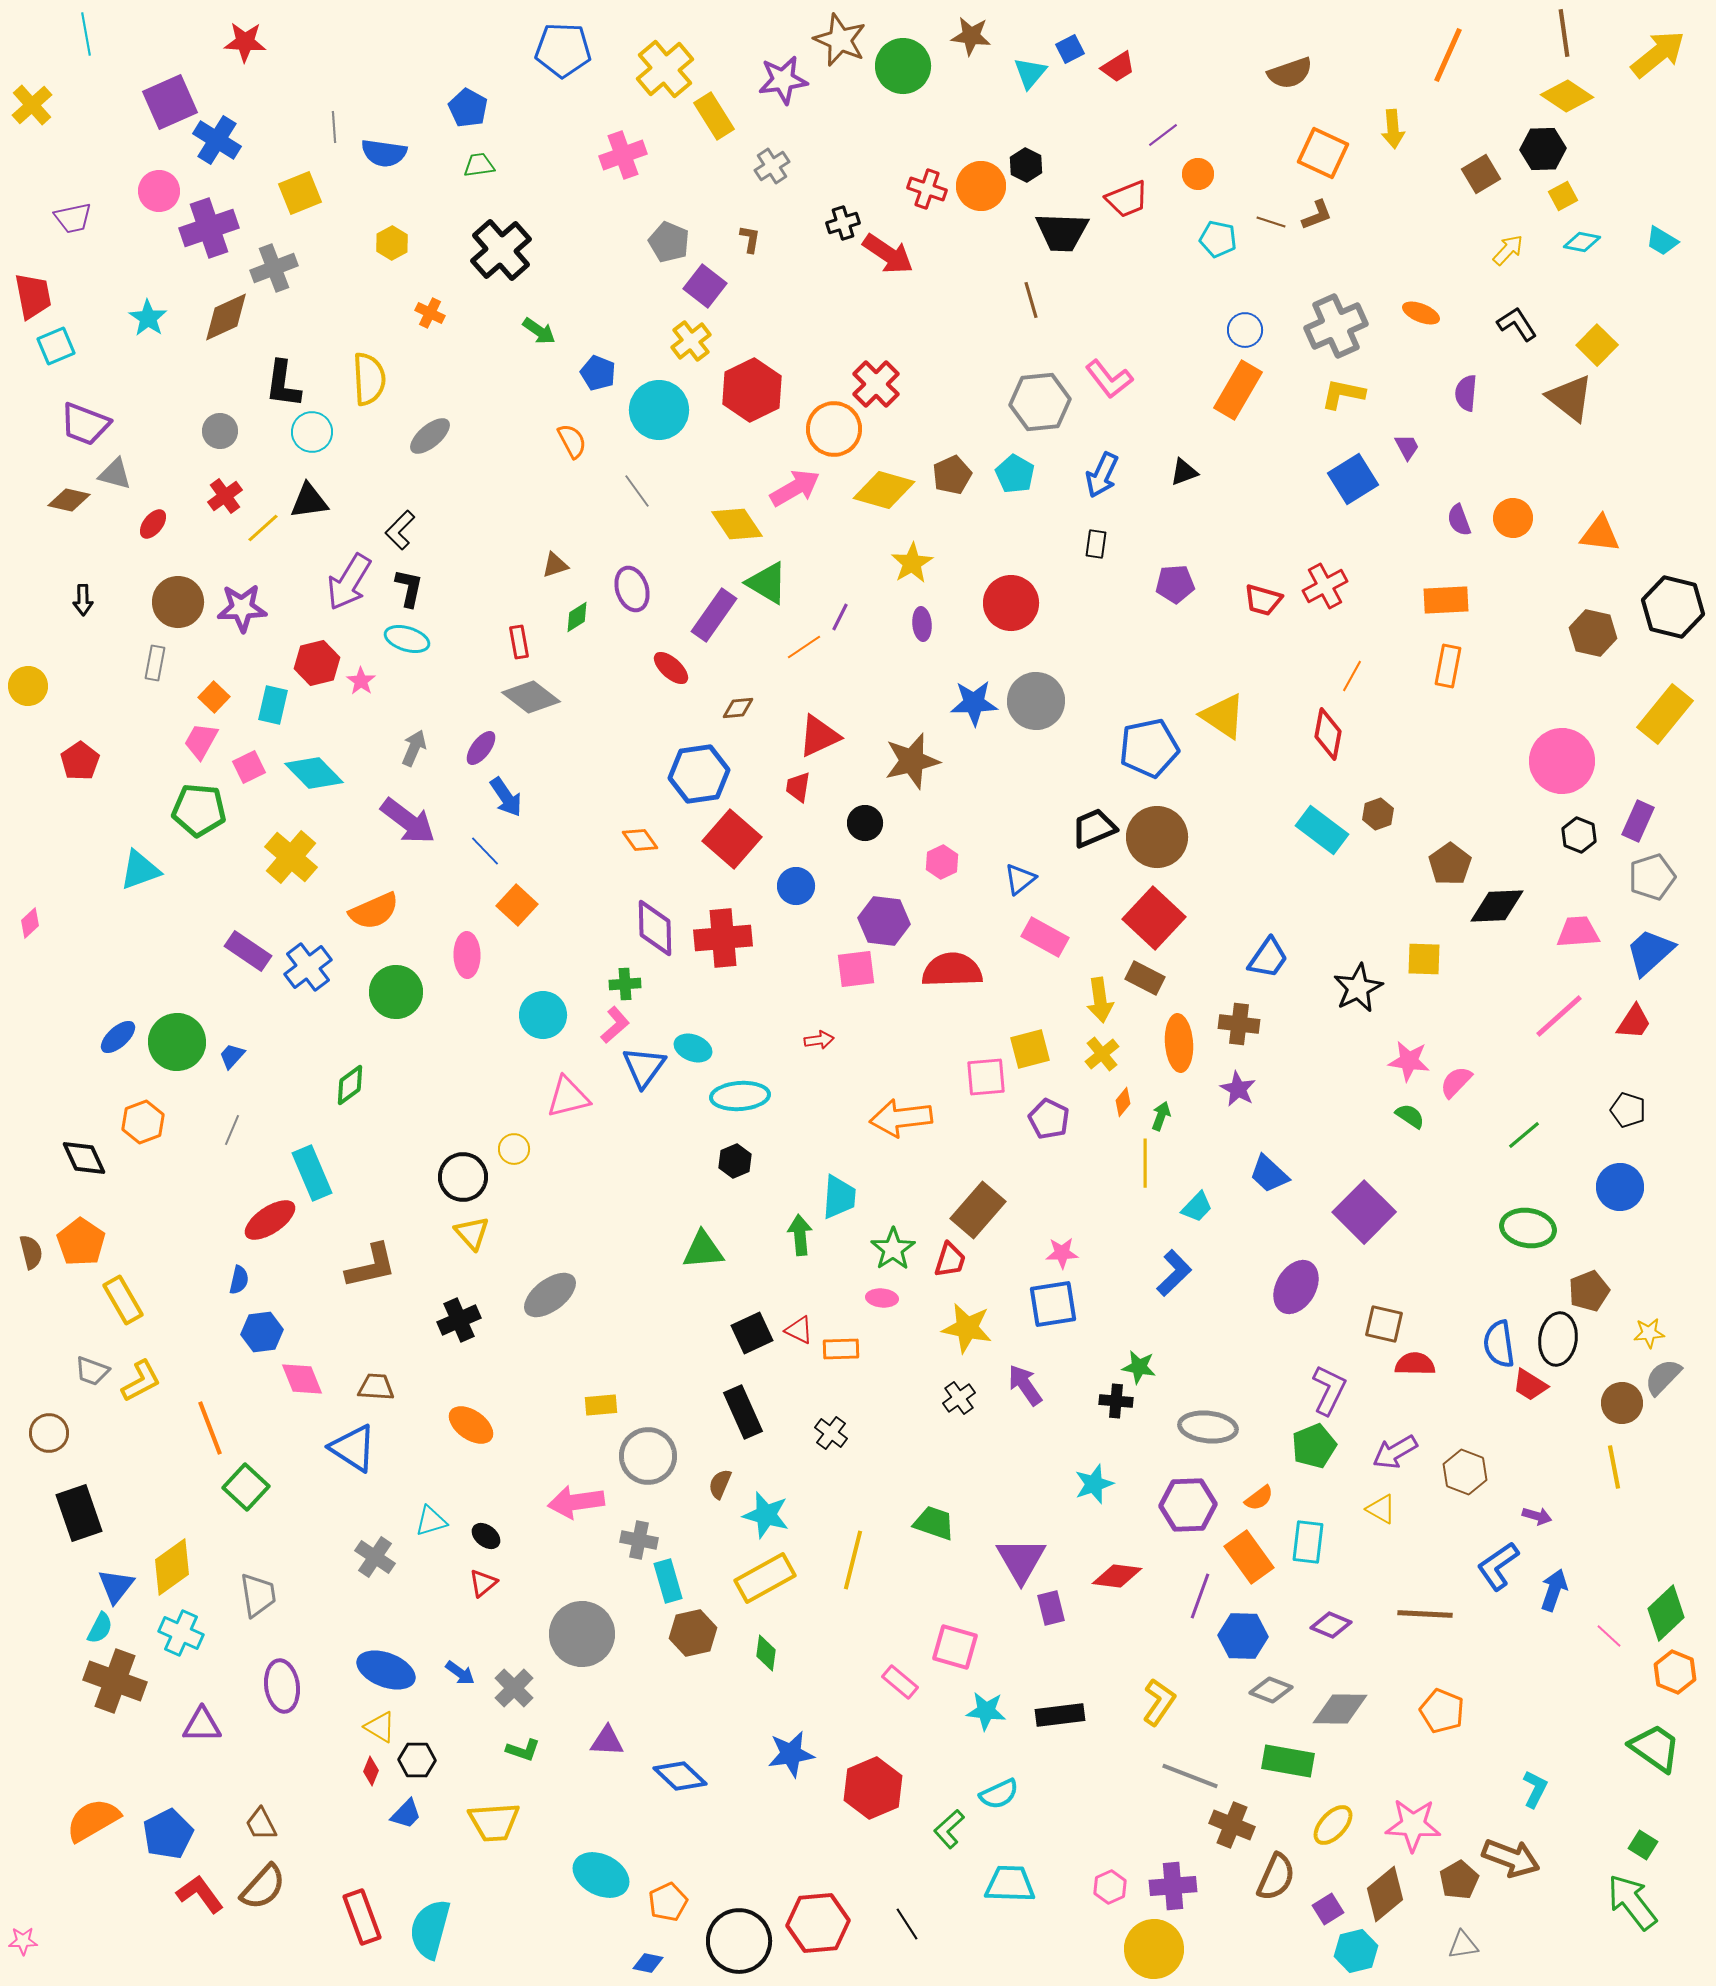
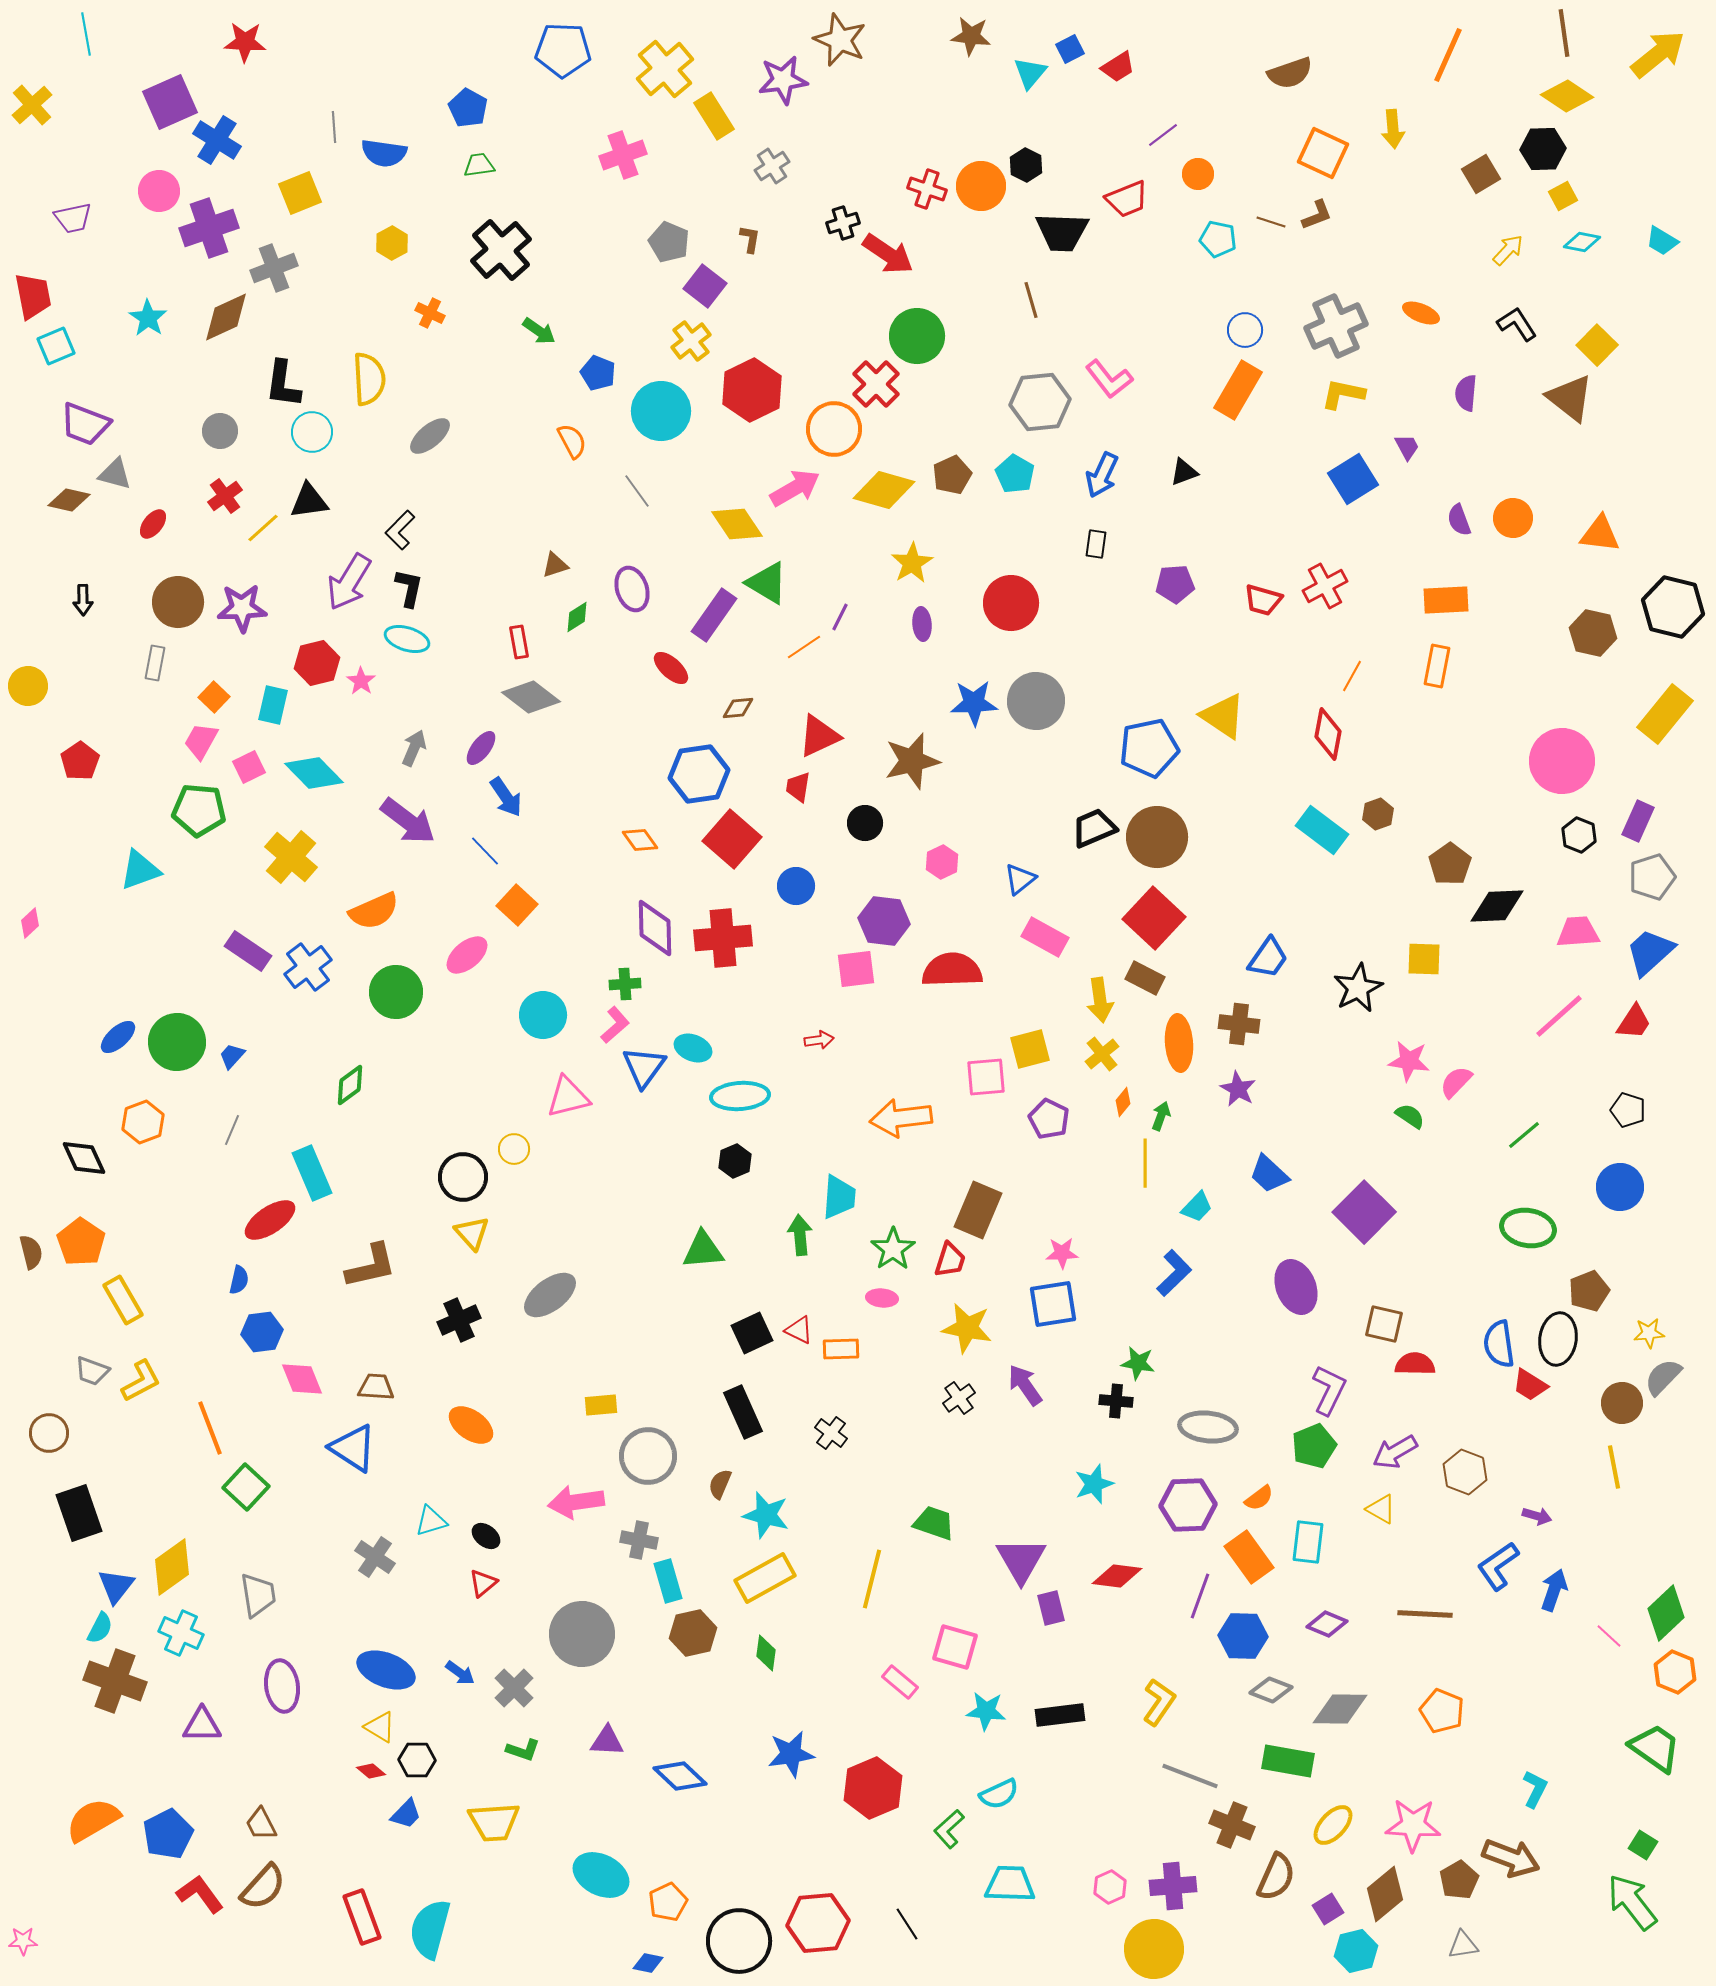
green circle at (903, 66): moved 14 px right, 270 px down
cyan circle at (659, 410): moved 2 px right, 1 px down
orange rectangle at (1448, 666): moved 11 px left
pink ellipse at (467, 955): rotated 51 degrees clockwise
brown rectangle at (978, 1210): rotated 18 degrees counterclockwise
purple ellipse at (1296, 1287): rotated 52 degrees counterclockwise
green star at (1139, 1367): moved 1 px left, 4 px up
yellow line at (853, 1560): moved 19 px right, 19 px down
purple diamond at (1331, 1625): moved 4 px left, 1 px up
red diamond at (371, 1771): rotated 72 degrees counterclockwise
